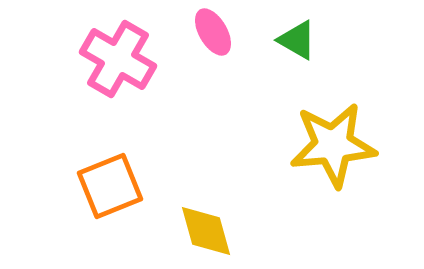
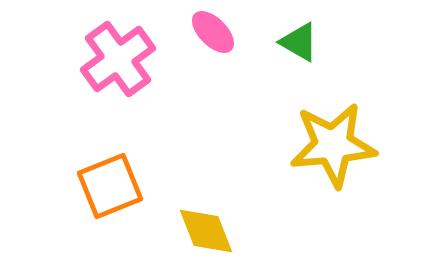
pink ellipse: rotated 15 degrees counterclockwise
green triangle: moved 2 px right, 2 px down
pink cross: rotated 24 degrees clockwise
yellow diamond: rotated 6 degrees counterclockwise
